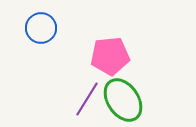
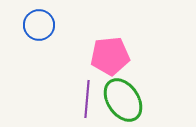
blue circle: moved 2 px left, 3 px up
purple line: rotated 27 degrees counterclockwise
